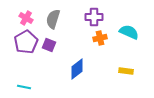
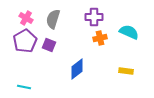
purple pentagon: moved 1 px left, 1 px up
